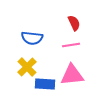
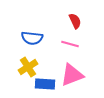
red semicircle: moved 1 px right, 2 px up
pink line: moved 1 px left, 1 px up; rotated 24 degrees clockwise
yellow cross: moved 1 px right; rotated 12 degrees clockwise
pink triangle: rotated 15 degrees counterclockwise
